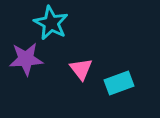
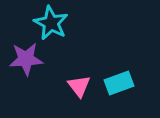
pink triangle: moved 2 px left, 17 px down
